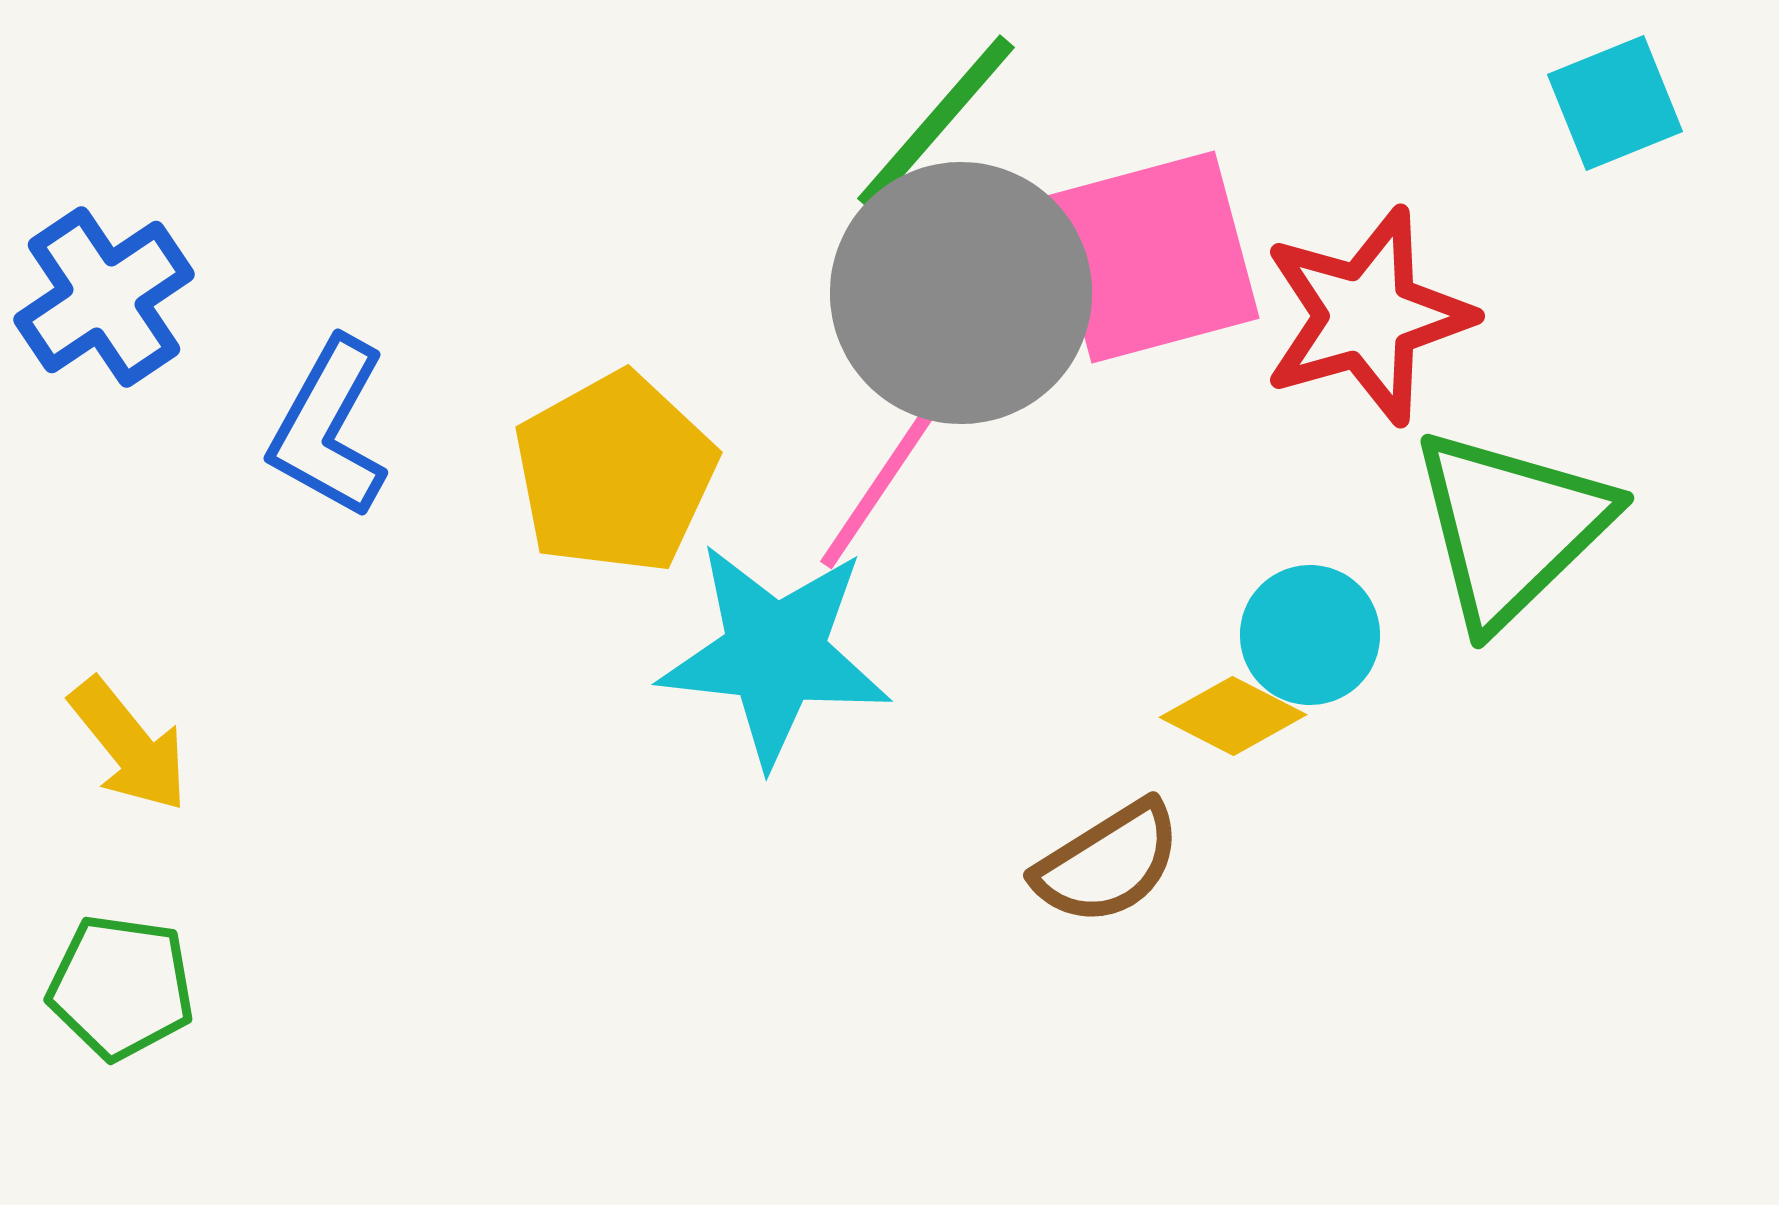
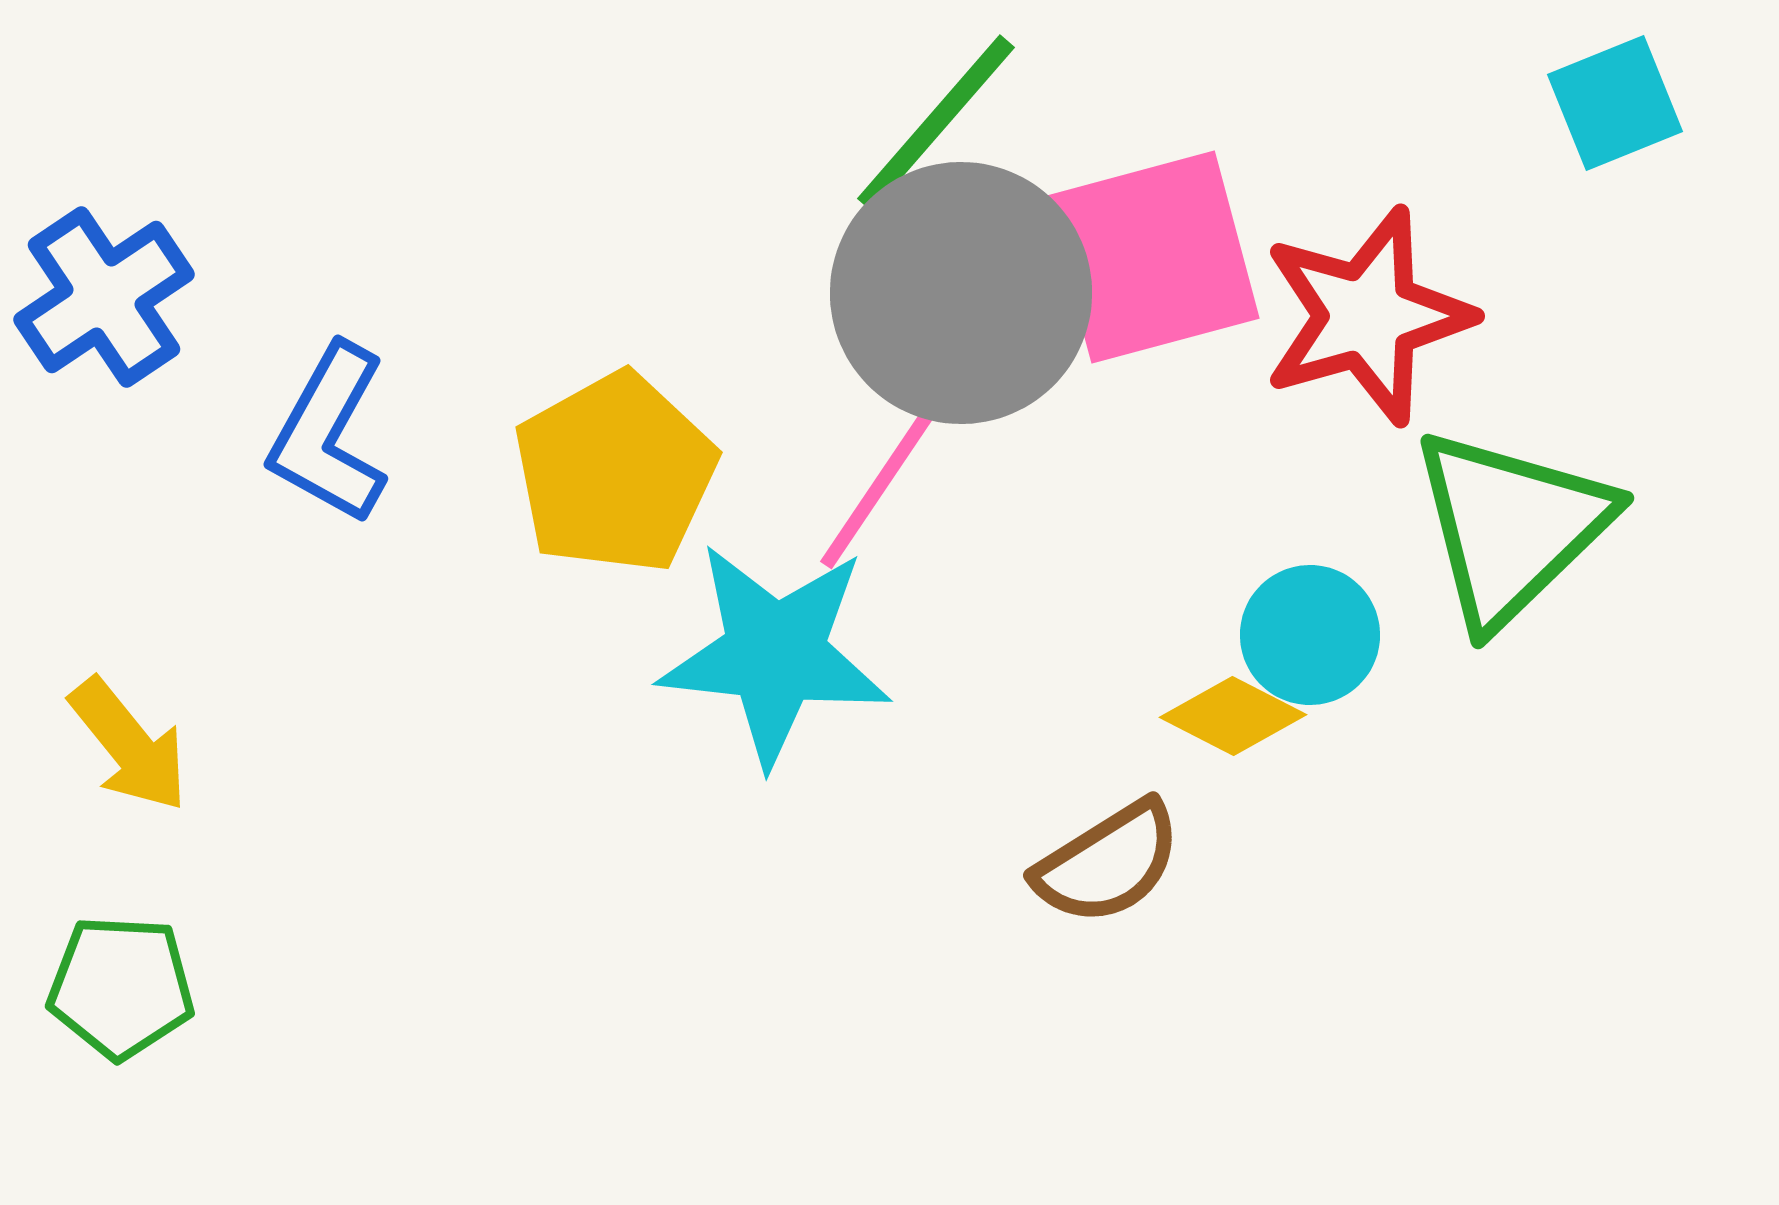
blue L-shape: moved 6 px down
green pentagon: rotated 5 degrees counterclockwise
